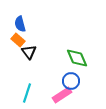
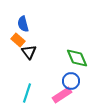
blue semicircle: moved 3 px right
